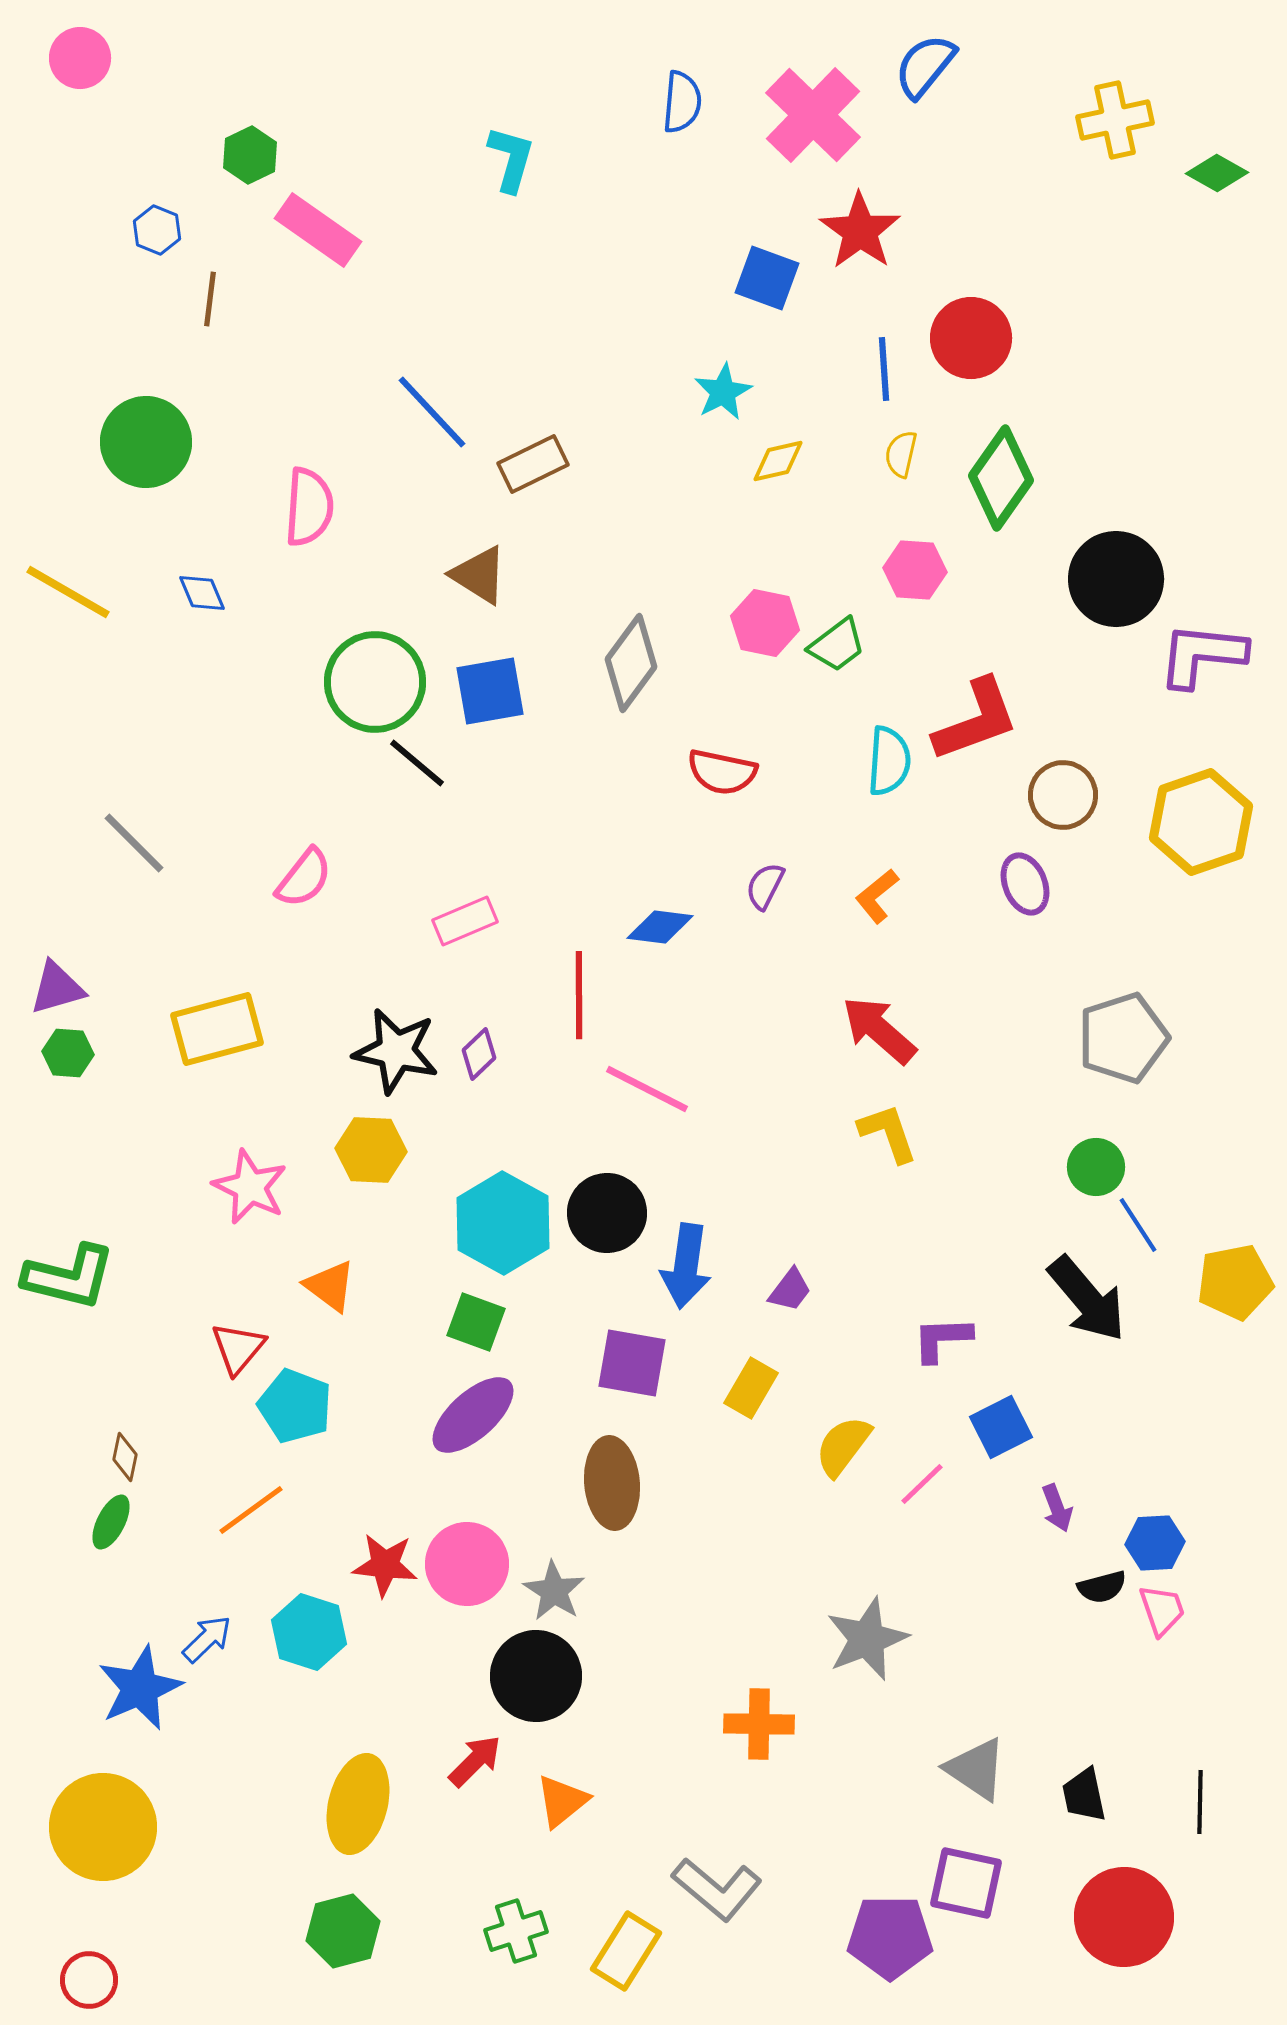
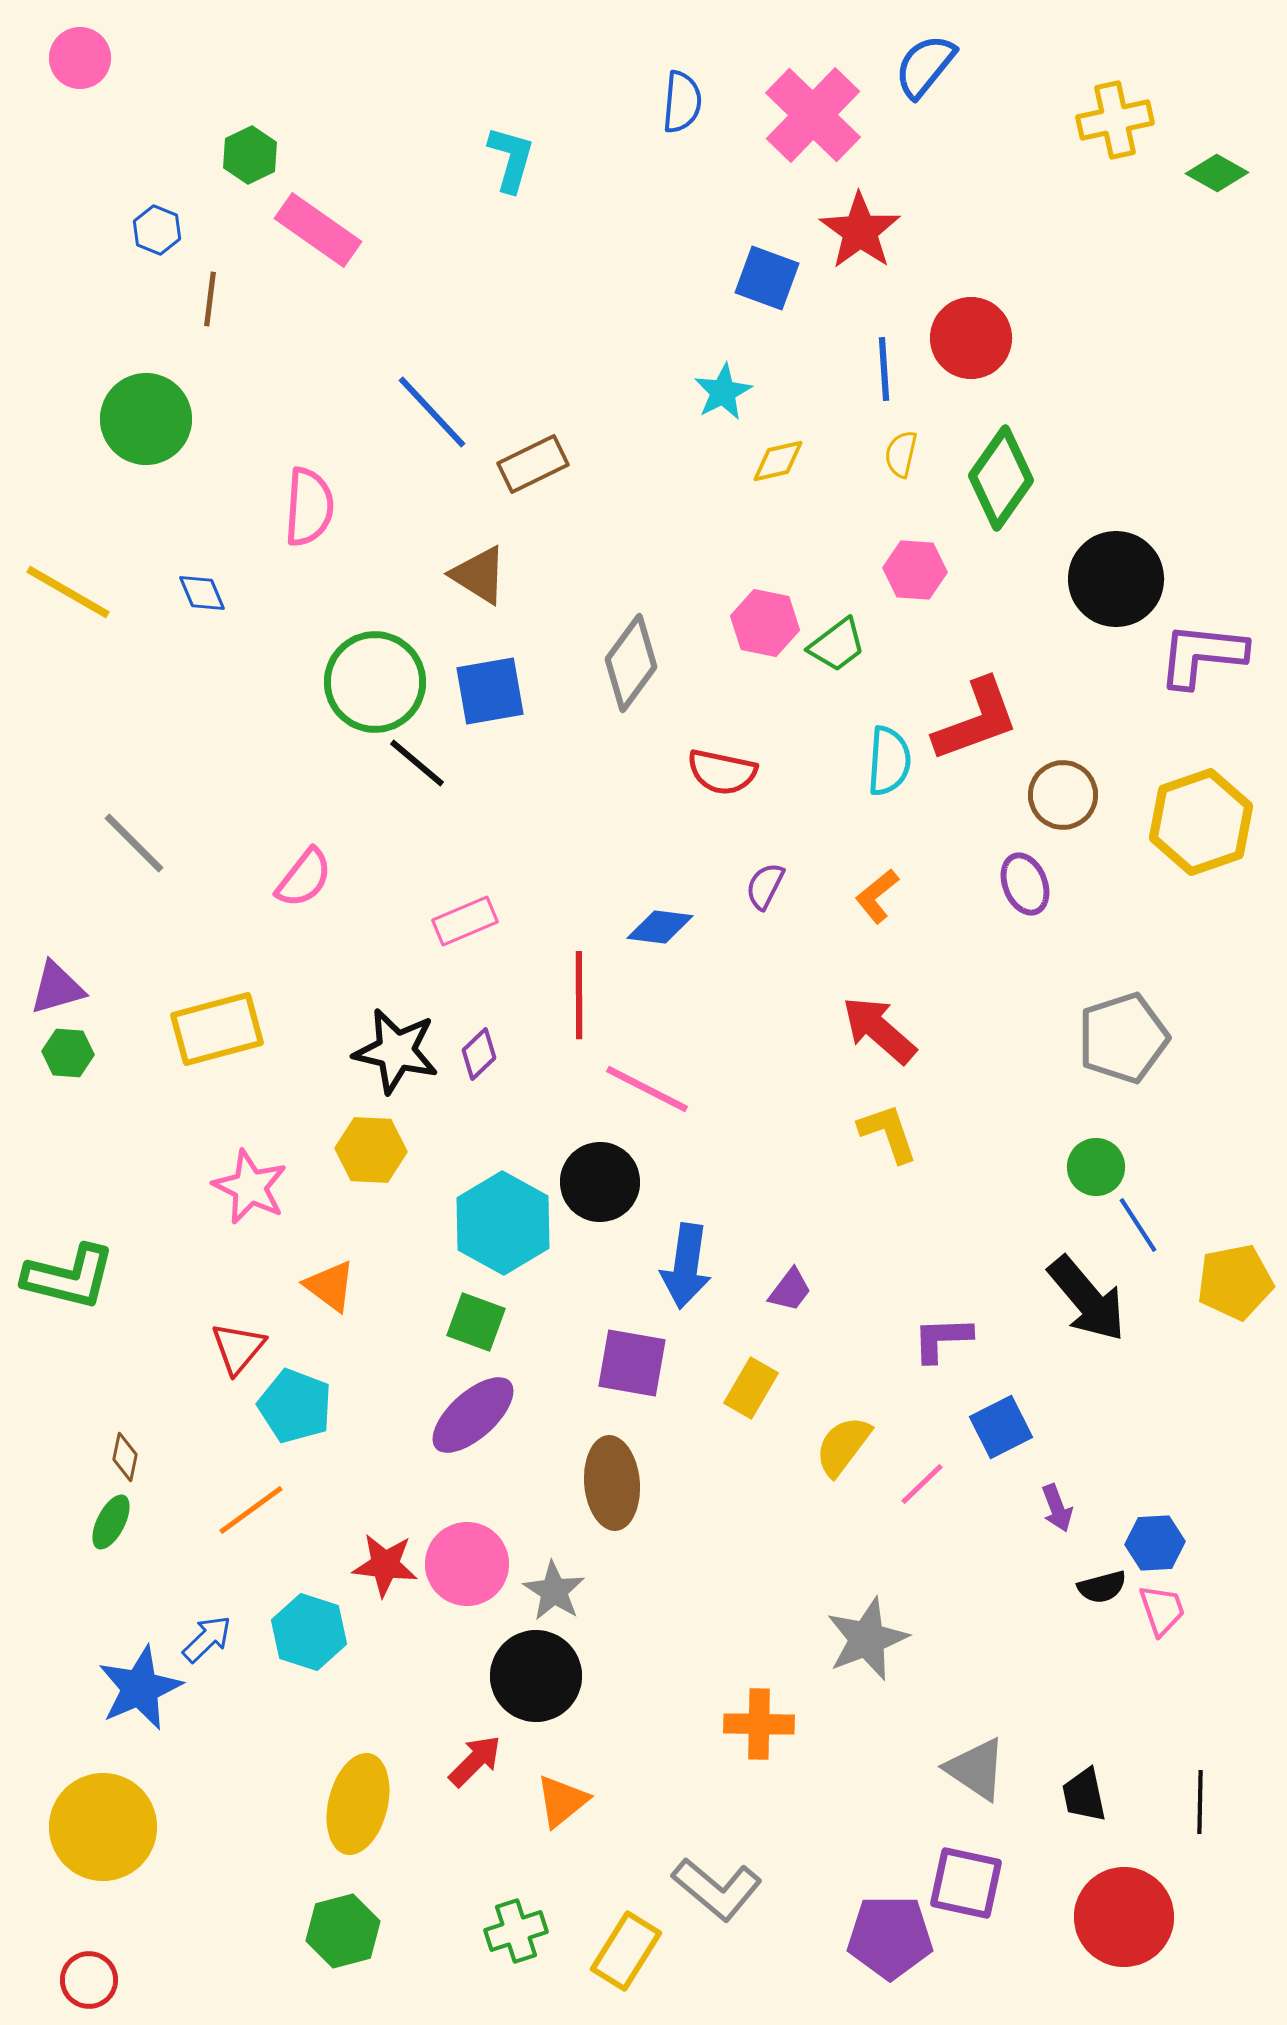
green circle at (146, 442): moved 23 px up
black circle at (607, 1213): moved 7 px left, 31 px up
